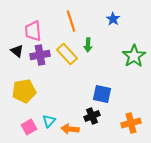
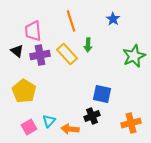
green star: rotated 10 degrees clockwise
yellow pentagon: rotated 30 degrees counterclockwise
